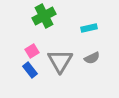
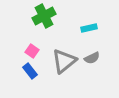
pink square: rotated 24 degrees counterclockwise
gray triangle: moved 4 px right; rotated 20 degrees clockwise
blue rectangle: moved 1 px down
